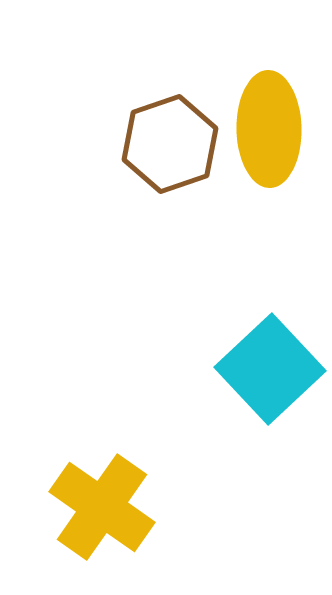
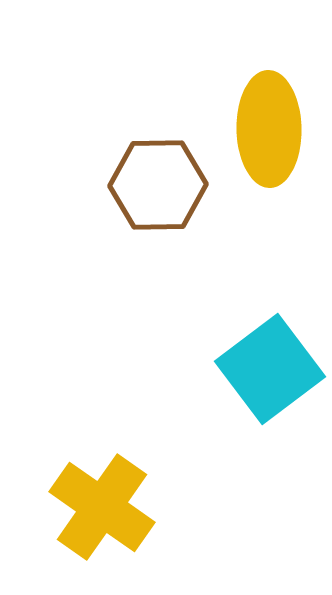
brown hexagon: moved 12 px left, 41 px down; rotated 18 degrees clockwise
cyan square: rotated 6 degrees clockwise
